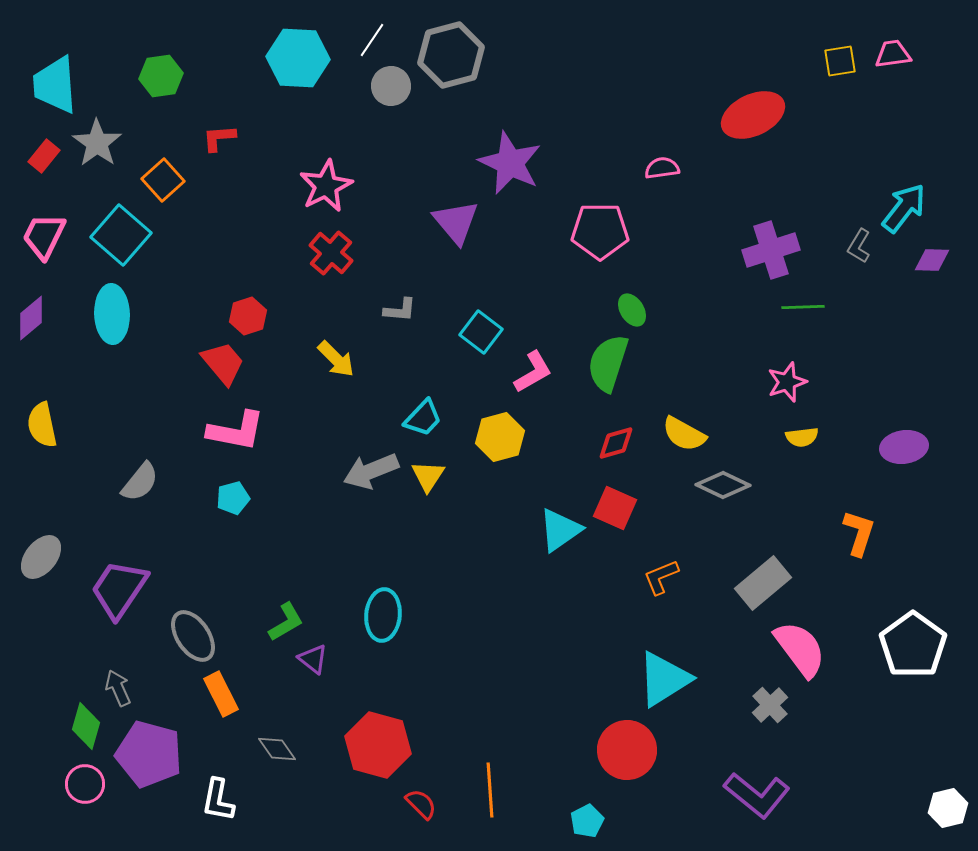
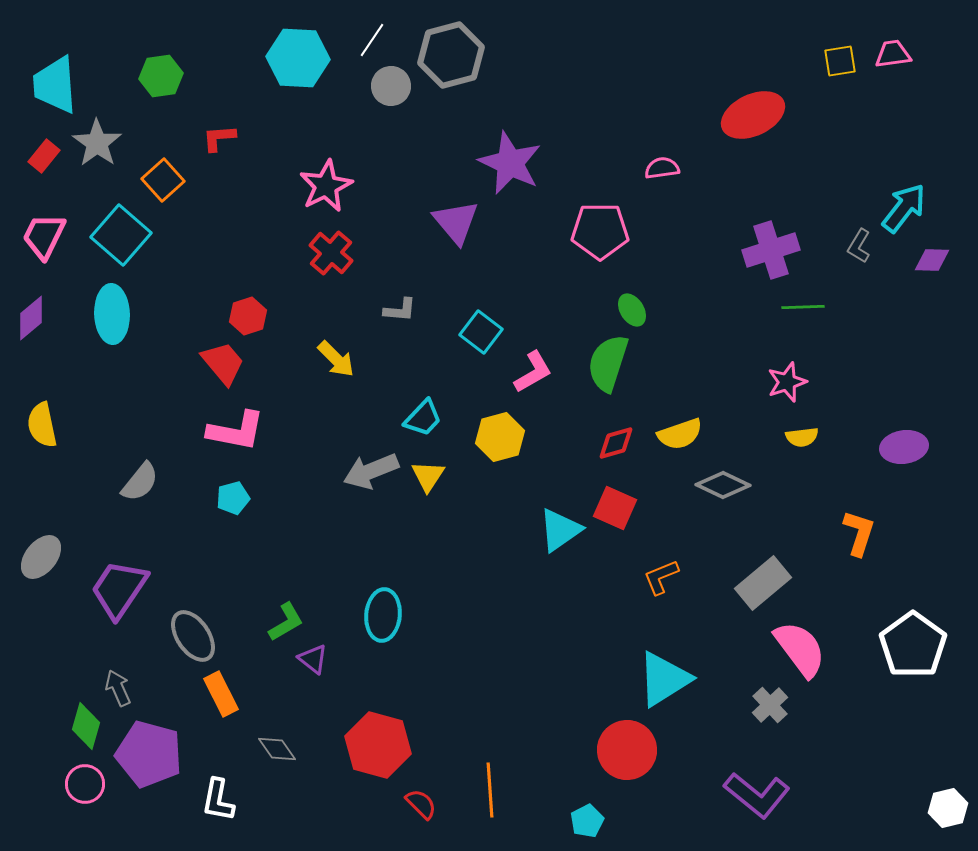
yellow semicircle at (684, 434): moved 4 px left; rotated 48 degrees counterclockwise
